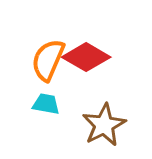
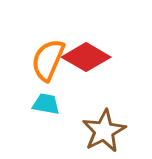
brown star: moved 6 px down
